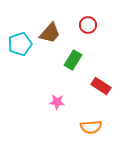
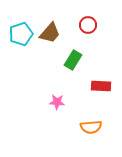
cyan pentagon: moved 1 px right, 10 px up
red rectangle: rotated 30 degrees counterclockwise
